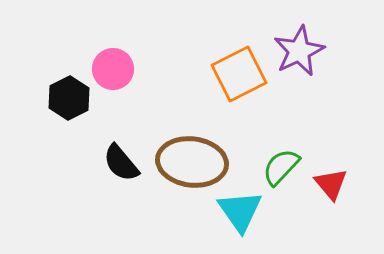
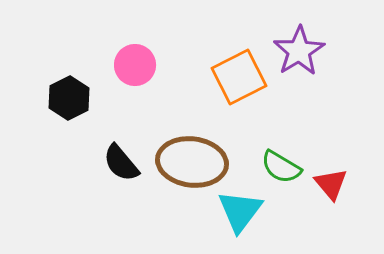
purple star: rotated 6 degrees counterclockwise
pink circle: moved 22 px right, 4 px up
orange square: moved 3 px down
green semicircle: rotated 102 degrees counterclockwise
cyan triangle: rotated 12 degrees clockwise
